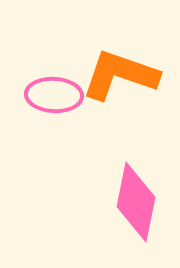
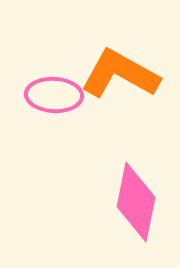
orange L-shape: moved 1 px up; rotated 10 degrees clockwise
